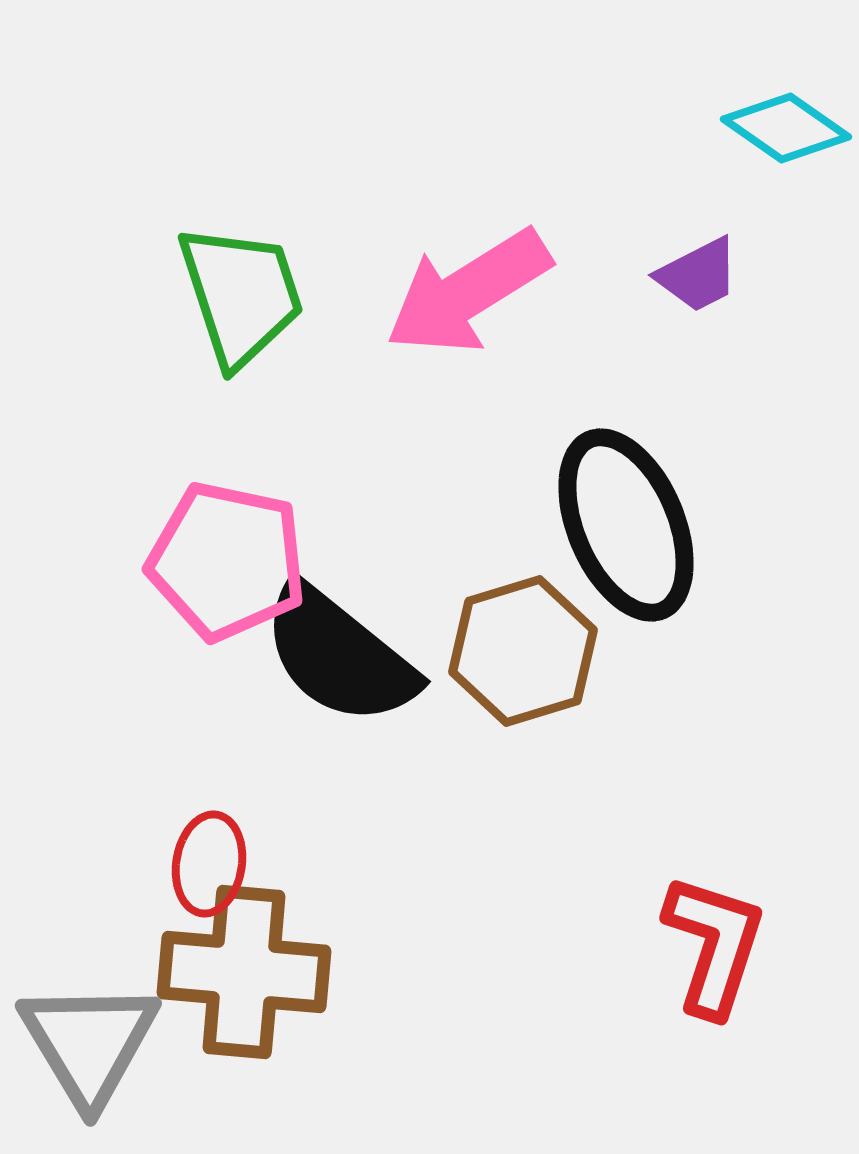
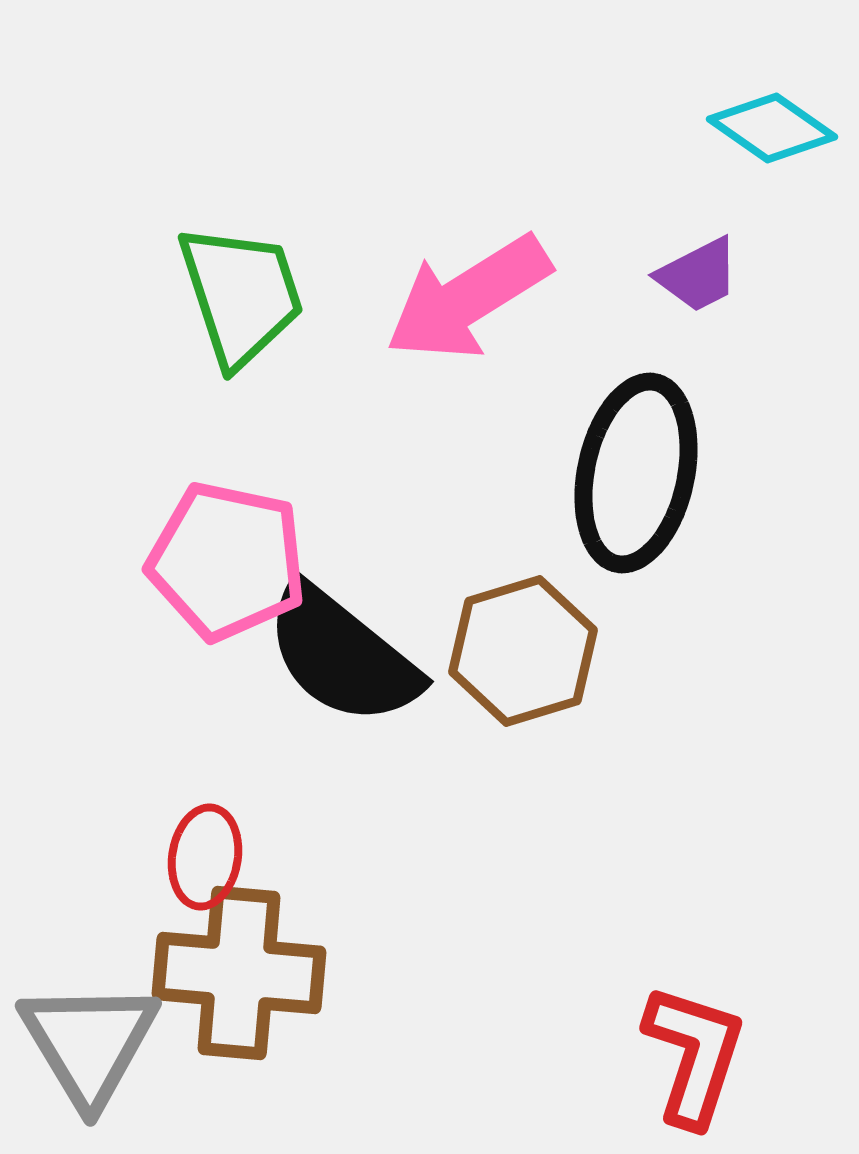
cyan diamond: moved 14 px left
pink arrow: moved 6 px down
black ellipse: moved 10 px right, 52 px up; rotated 35 degrees clockwise
black semicircle: moved 3 px right
red ellipse: moved 4 px left, 7 px up
red L-shape: moved 20 px left, 110 px down
brown cross: moved 5 px left, 1 px down
